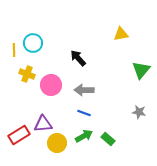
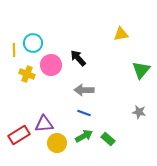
pink circle: moved 20 px up
purple triangle: moved 1 px right
